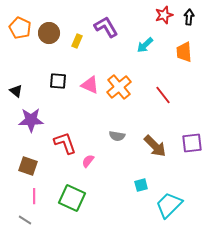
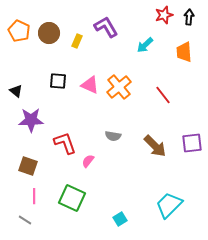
orange pentagon: moved 1 px left, 3 px down
gray semicircle: moved 4 px left
cyan square: moved 21 px left, 34 px down; rotated 16 degrees counterclockwise
